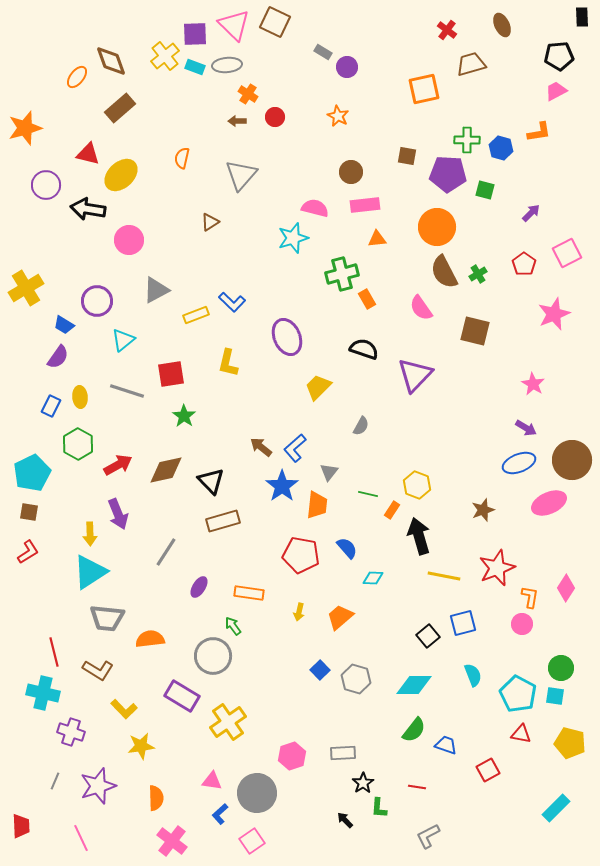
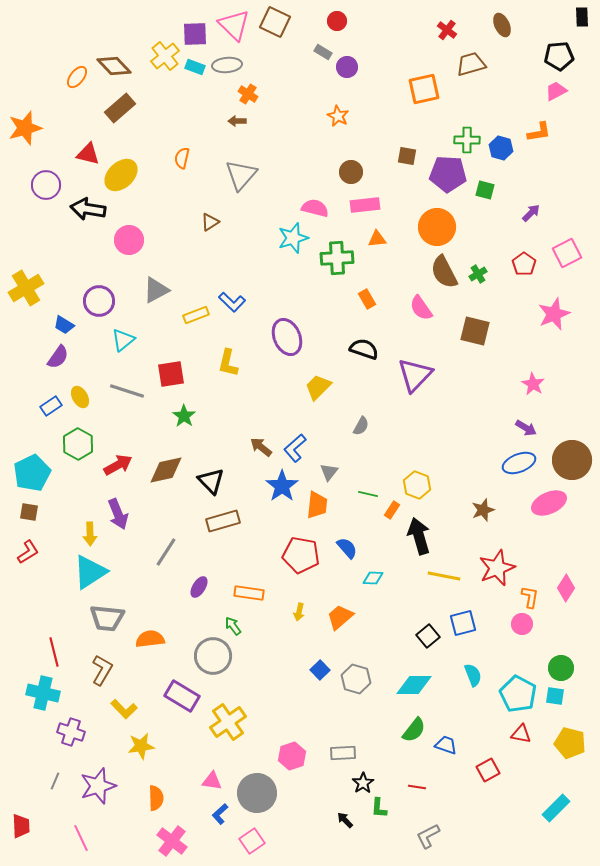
brown diamond at (111, 61): moved 3 px right, 5 px down; rotated 24 degrees counterclockwise
red circle at (275, 117): moved 62 px right, 96 px up
green cross at (342, 274): moved 5 px left, 16 px up; rotated 12 degrees clockwise
purple circle at (97, 301): moved 2 px right
yellow ellipse at (80, 397): rotated 25 degrees counterclockwise
blue rectangle at (51, 406): rotated 30 degrees clockwise
brown L-shape at (98, 670): moved 4 px right; rotated 92 degrees counterclockwise
